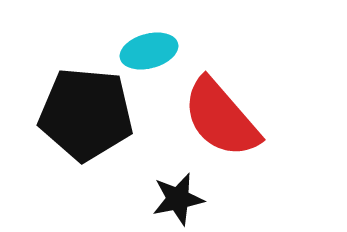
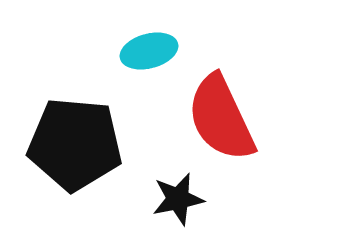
black pentagon: moved 11 px left, 30 px down
red semicircle: rotated 16 degrees clockwise
